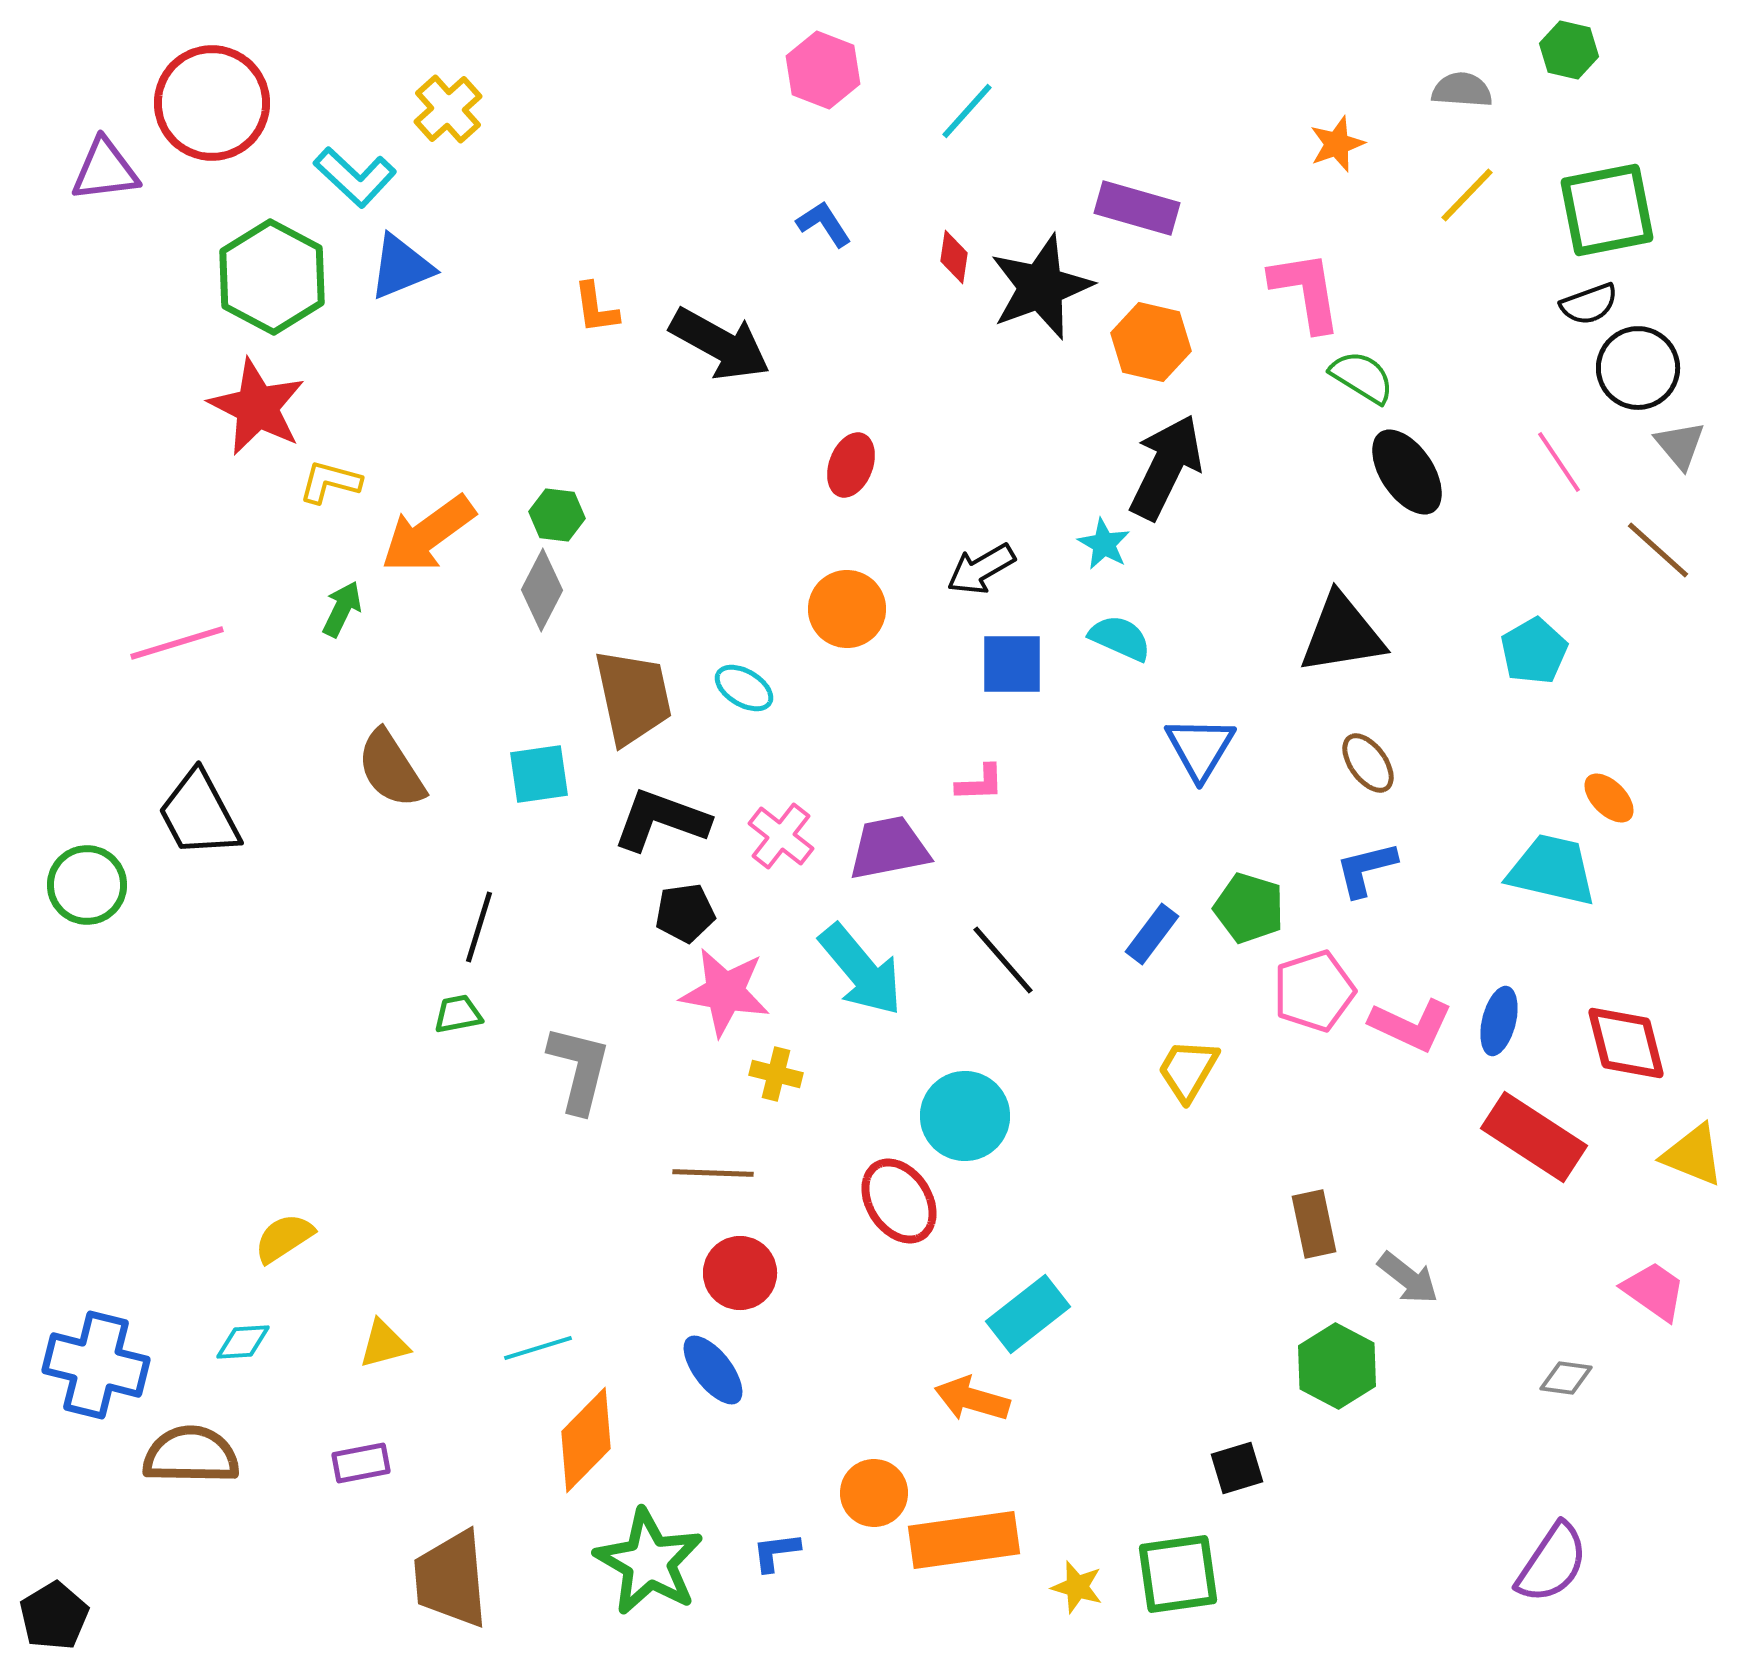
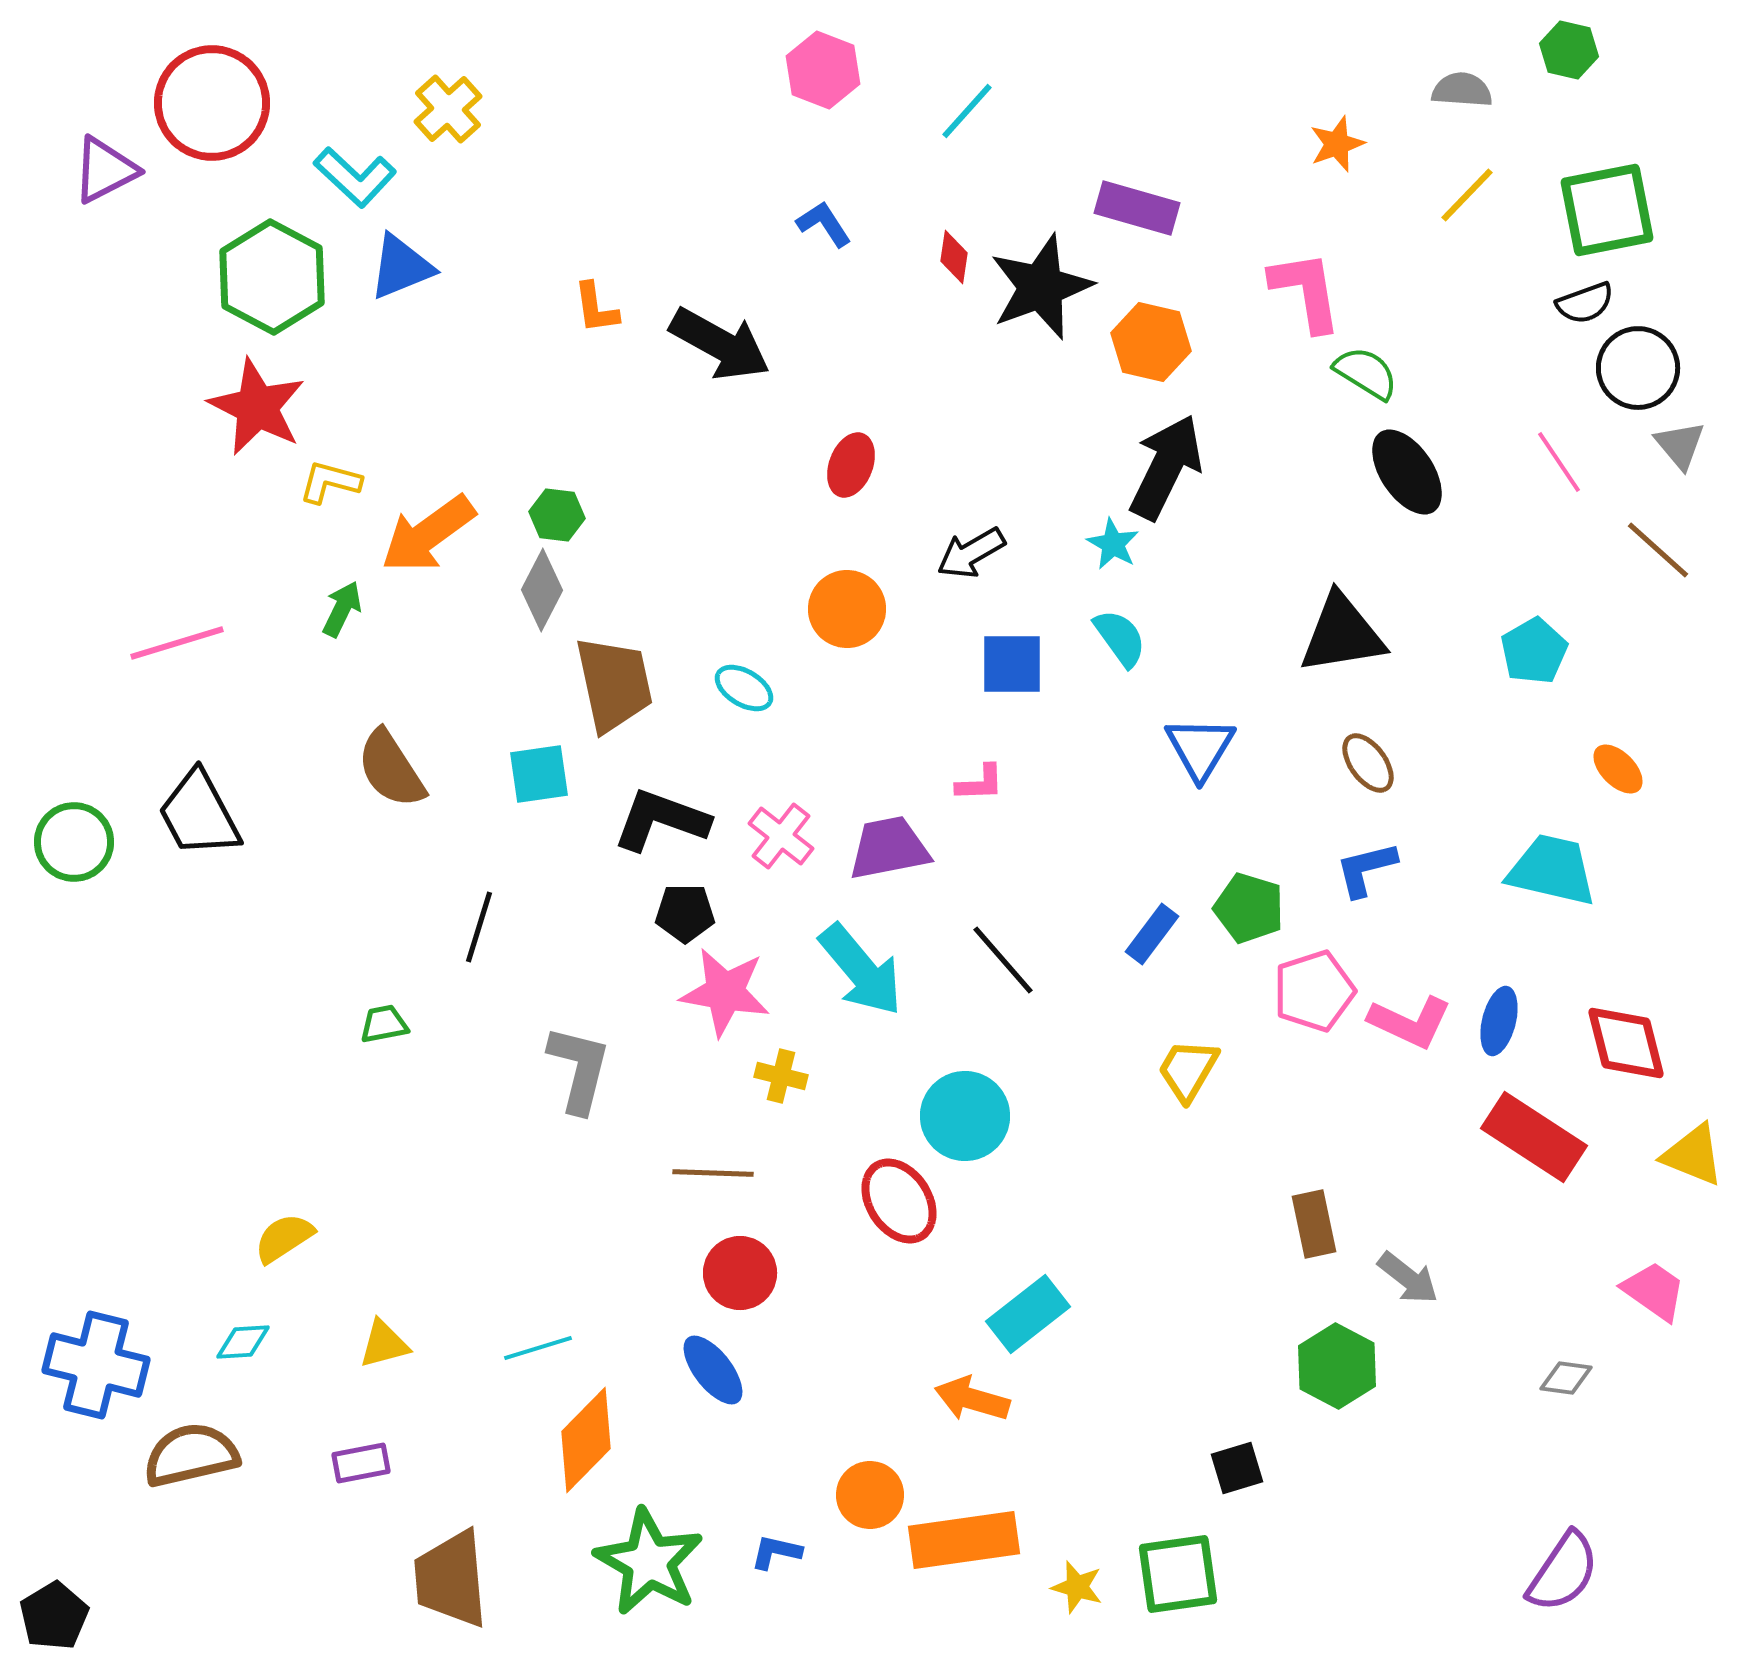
purple triangle at (105, 170): rotated 20 degrees counterclockwise
black semicircle at (1589, 304): moved 4 px left, 1 px up
green semicircle at (1362, 377): moved 4 px right, 4 px up
cyan star at (1104, 544): moved 9 px right
black arrow at (981, 569): moved 10 px left, 16 px up
cyan semicircle at (1120, 638): rotated 30 degrees clockwise
brown trapezoid at (633, 697): moved 19 px left, 13 px up
orange ellipse at (1609, 798): moved 9 px right, 29 px up
green circle at (87, 885): moved 13 px left, 43 px up
black pentagon at (685, 913): rotated 8 degrees clockwise
green trapezoid at (458, 1014): moved 74 px left, 10 px down
pink L-shape at (1411, 1025): moved 1 px left, 3 px up
yellow cross at (776, 1074): moved 5 px right, 2 px down
brown semicircle at (191, 1455): rotated 14 degrees counterclockwise
orange circle at (874, 1493): moved 4 px left, 2 px down
blue L-shape at (776, 1552): rotated 20 degrees clockwise
purple semicircle at (1552, 1563): moved 11 px right, 9 px down
